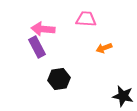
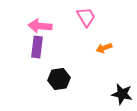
pink trapezoid: moved 2 px up; rotated 55 degrees clockwise
pink arrow: moved 3 px left, 3 px up
purple rectangle: rotated 35 degrees clockwise
black star: moved 1 px left, 2 px up
